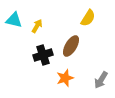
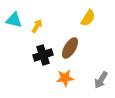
brown ellipse: moved 1 px left, 2 px down
orange star: rotated 12 degrees clockwise
